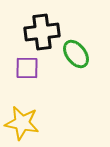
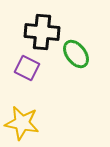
black cross: rotated 12 degrees clockwise
purple square: rotated 25 degrees clockwise
